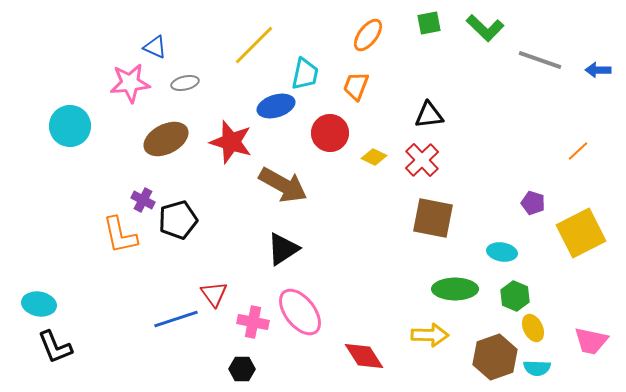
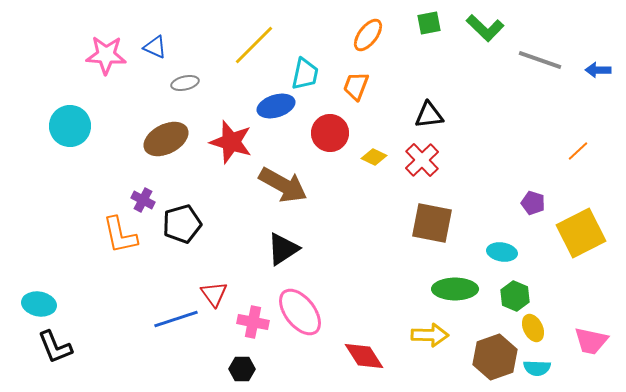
pink star at (130, 83): moved 24 px left, 28 px up; rotated 9 degrees clockwise
brown square at (433, 218): moved 1 px left, 5 px down
black pentagon at (178, 220): moved 4 px right, 4 px down
